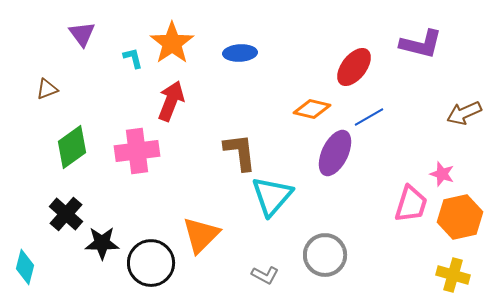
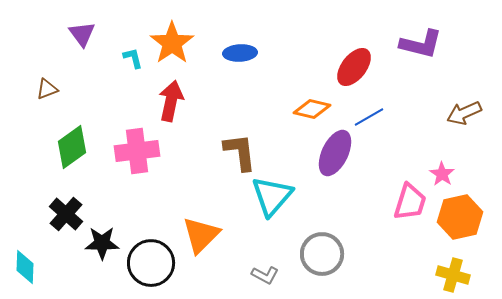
red arrow: rotated 9 degrees counterclockwise
pink star: rotated 15 degrees clockwise
pink trapezoid: moved 1 px left, 2 px up
gray circle: moved 3 px left, 1 px up
cyan diamond: rotated 12 degrees counterclockwise
